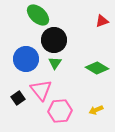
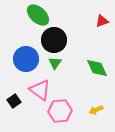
green diamond: rotated 35 degrees clockwise
pink triangle: moved 1 px left; rotated 15 degrees counterclockwise
black square: moved 4 px left, 3 px down
